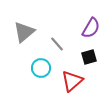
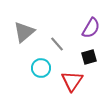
red triangle: rotated 15 degrees counterclockwise
